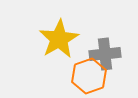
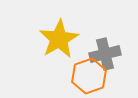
gray cross: rotated 8 degrees counterclockwise
